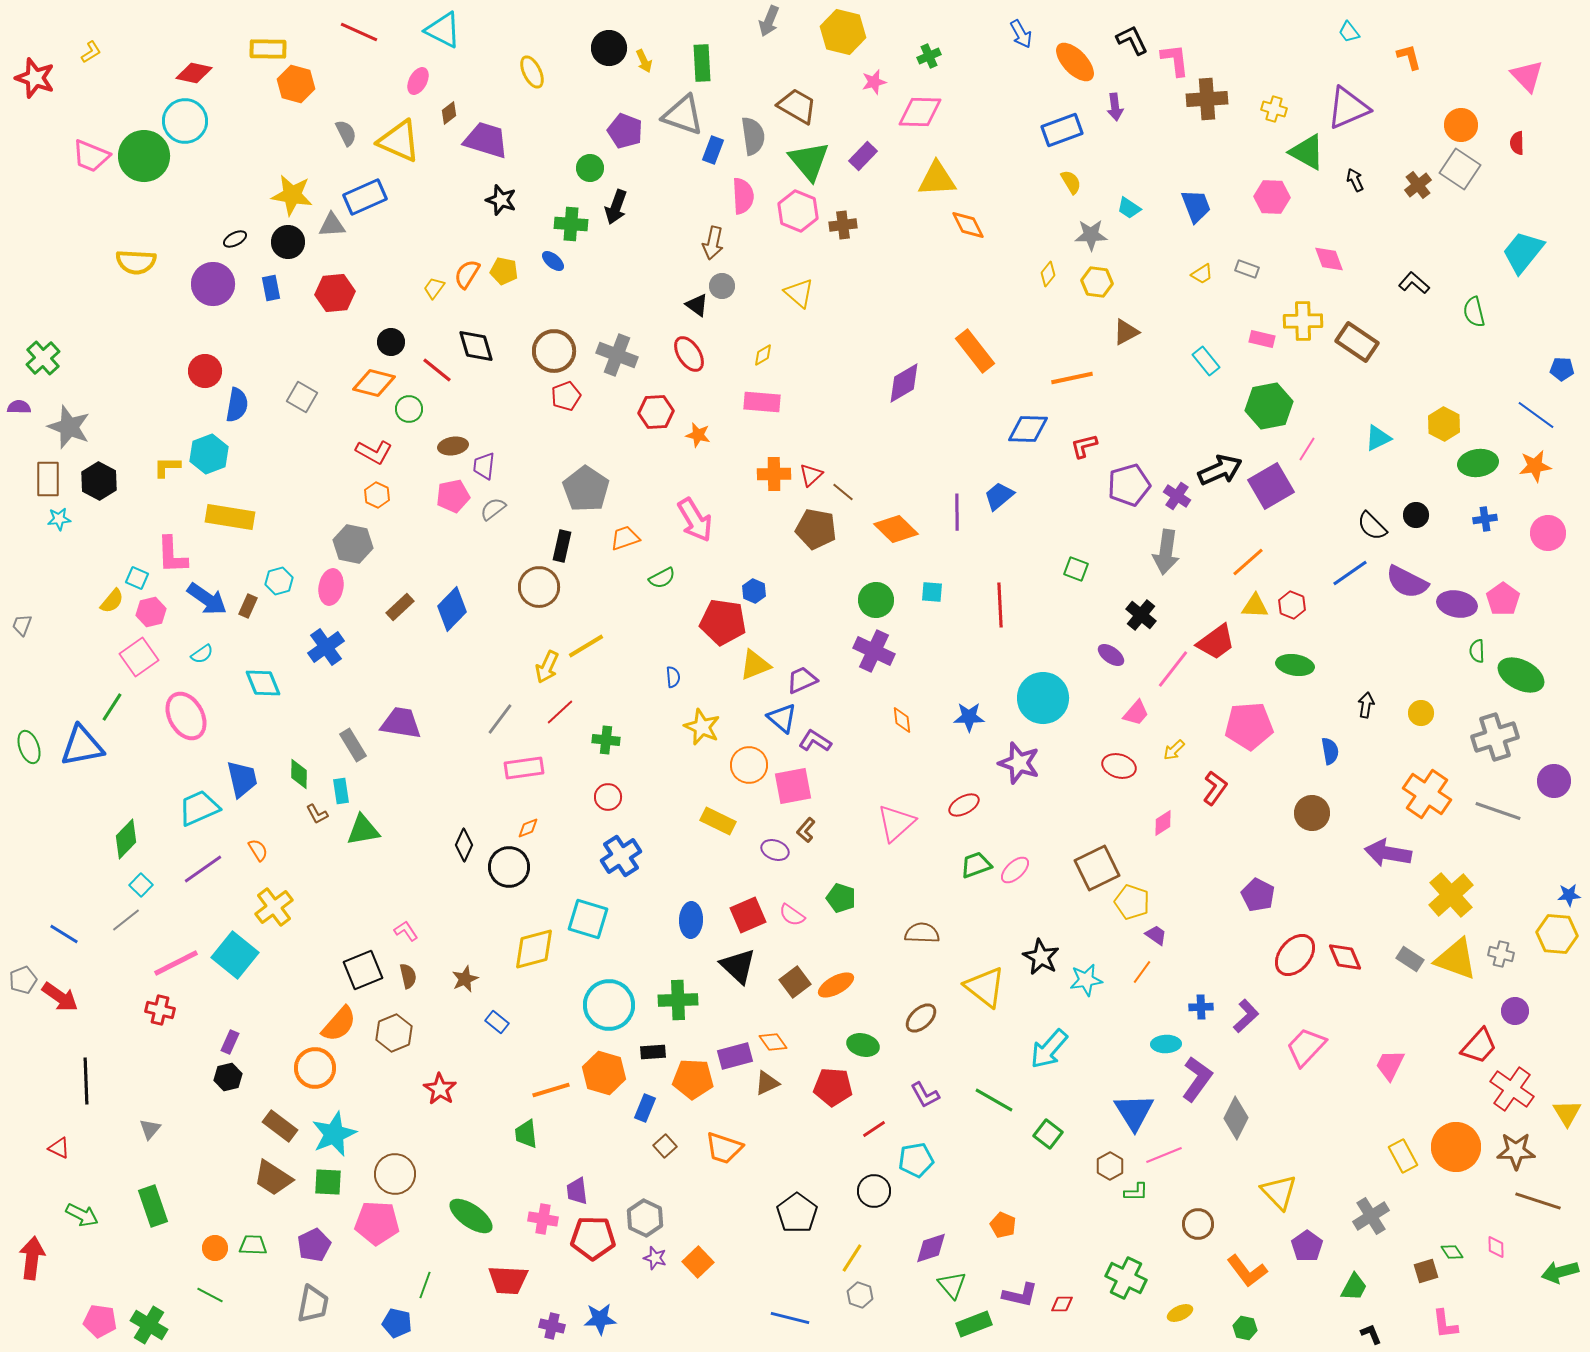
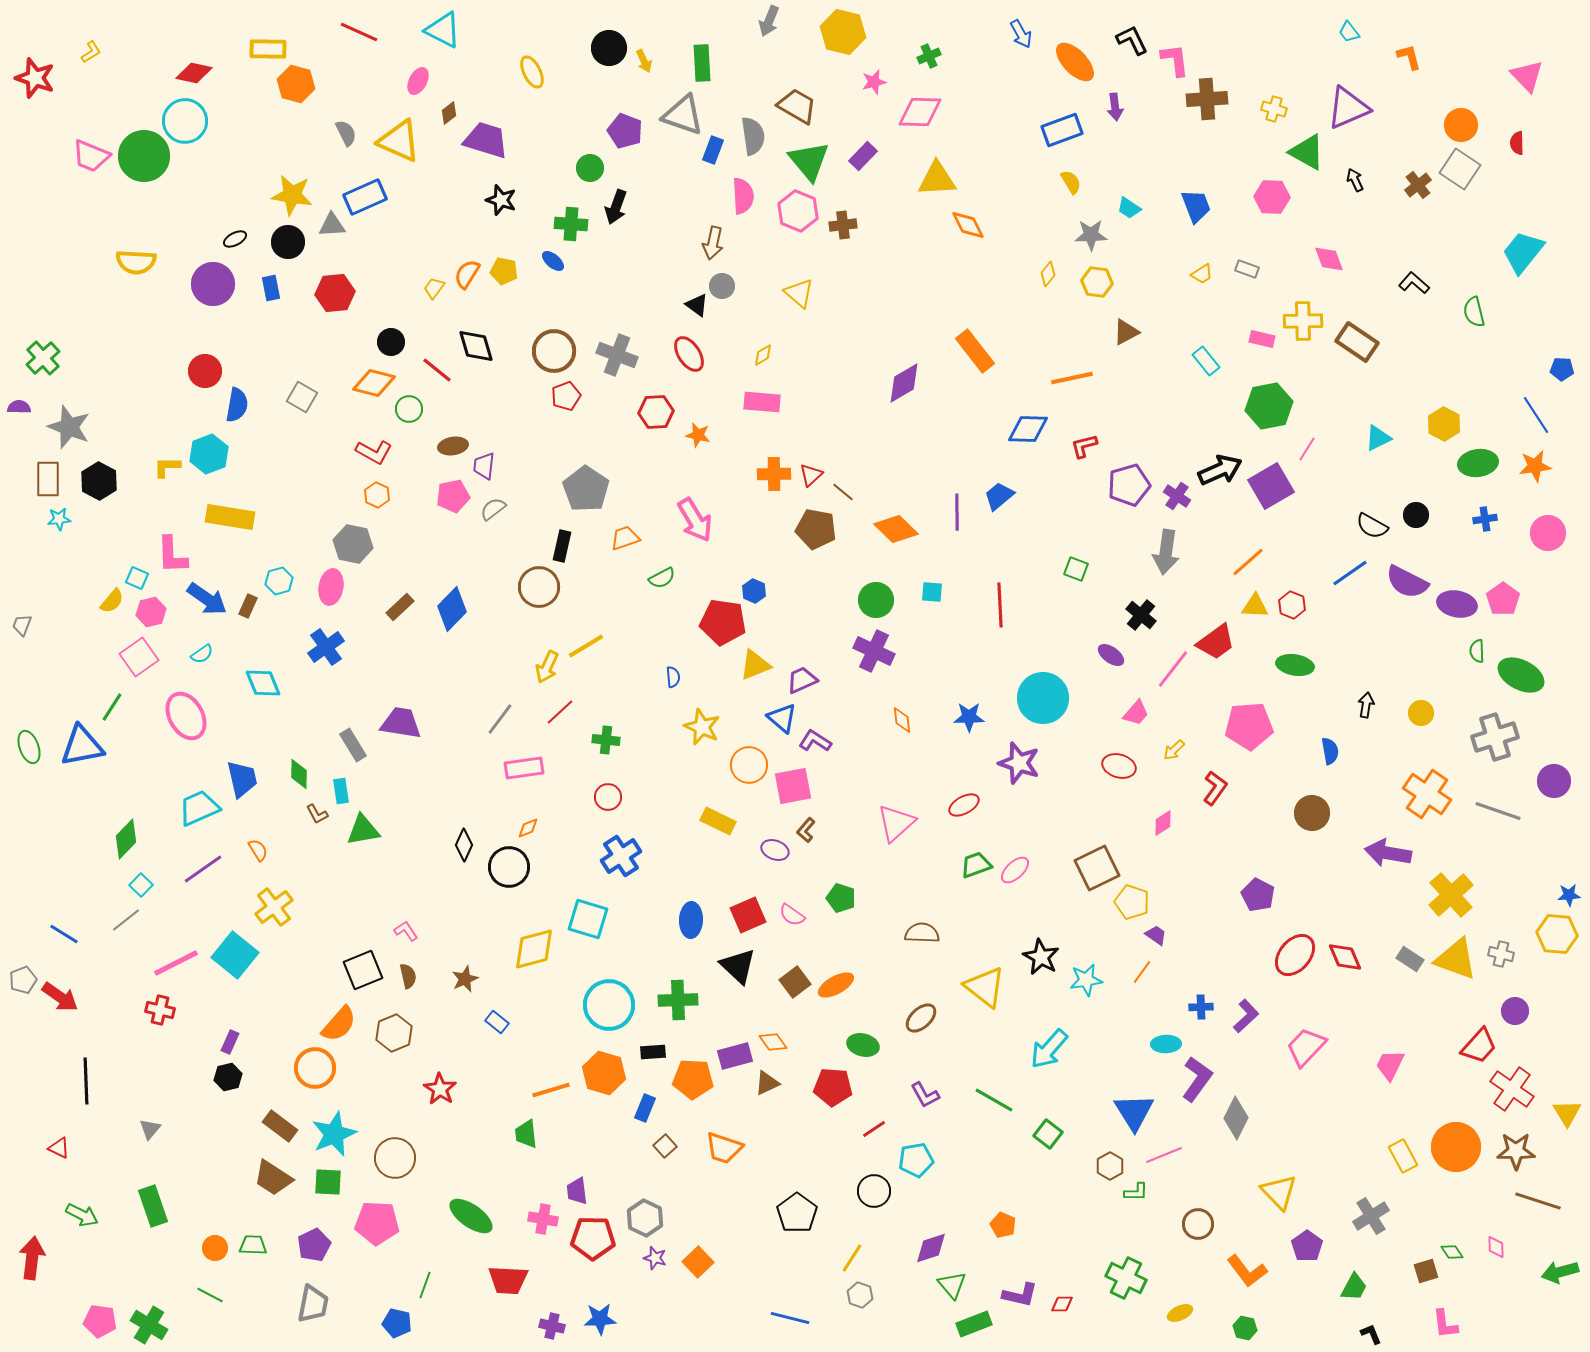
blue line at (1536, 415): rotated 21 degrees clockwise
black semicircle at (1372, 526): rotated 16 degrees counterclockwise
brown circle at (395, 1174): moved 16 px up
